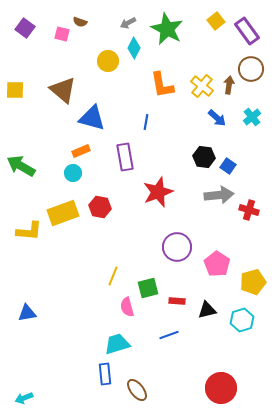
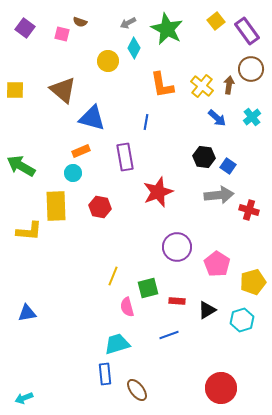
yellow rectangle at (63, 213): moved 7 px left, 7 px up; rotated 72 degrees counterclockwise
black triangle at (207, 310): rotated 18 degrees counterclockwise
